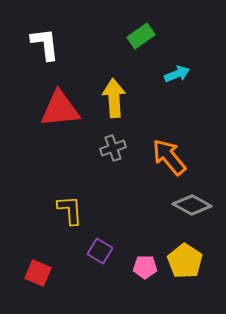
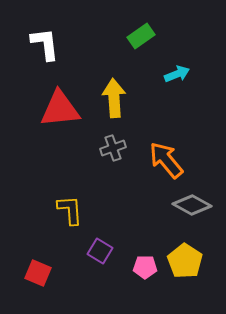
orange arrow: moved 3 px left, 3 px down
